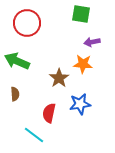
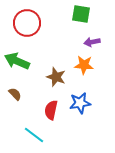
orange star: moved 1 px right, 1 px down
brown star: moved 3 px left, 1 px up; rotated 18 degrees counterclockwise
brown semicircle: rotated 40 degrees counterclockwise
blue star: moved 1 px up
red semicircle: moved 2 px right, 3 px up
